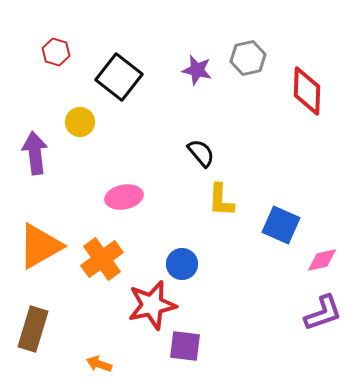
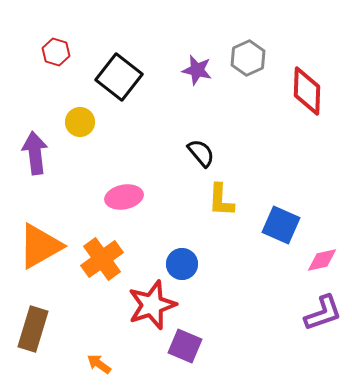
gray hexagon: rotated 12 degrees counterclockwise
red star: rotated 6 degrees counterclockwise
purple square: rotated 16 degrees clockwise
orange arrow: rotated 15 degrees clockwise
